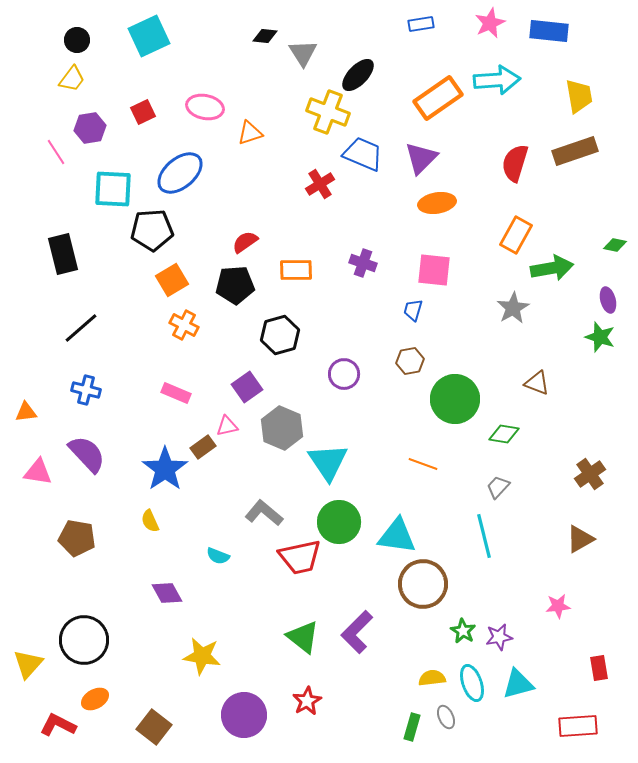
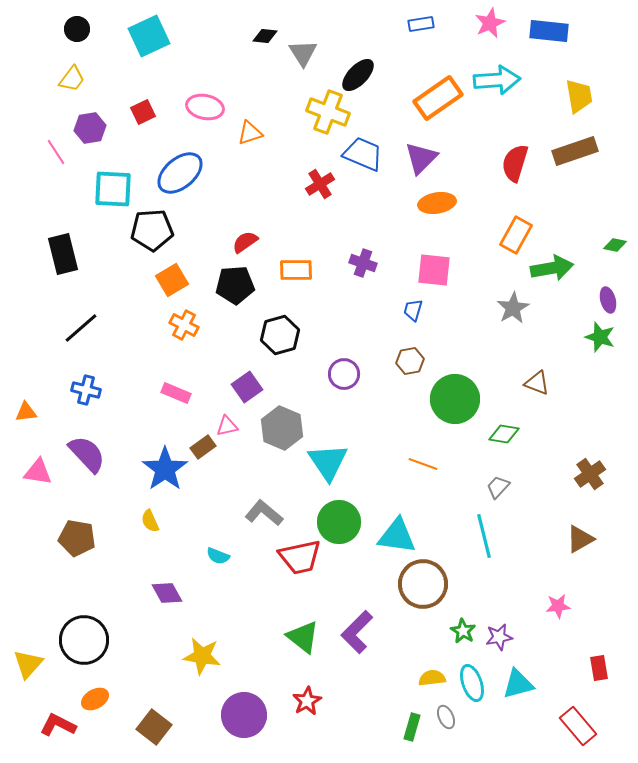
black circle at (77, 40): moved 11 px up
red rectangle at (578, 726): rotated 54 degrees clockwise
